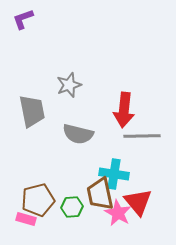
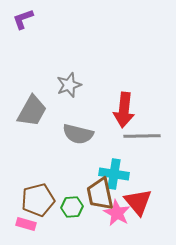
gray trapezoid: rotated 40 degrees clockwise
pink star: moved 1 px left
pink rectangle: moved 5 px down
